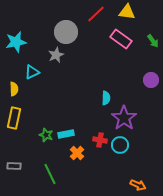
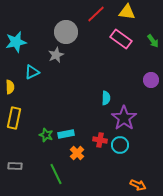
yellow semicircle: moved 4 px left, 2 px up
gray rectangle: moved 1 px right
green line: moved 6 px right
